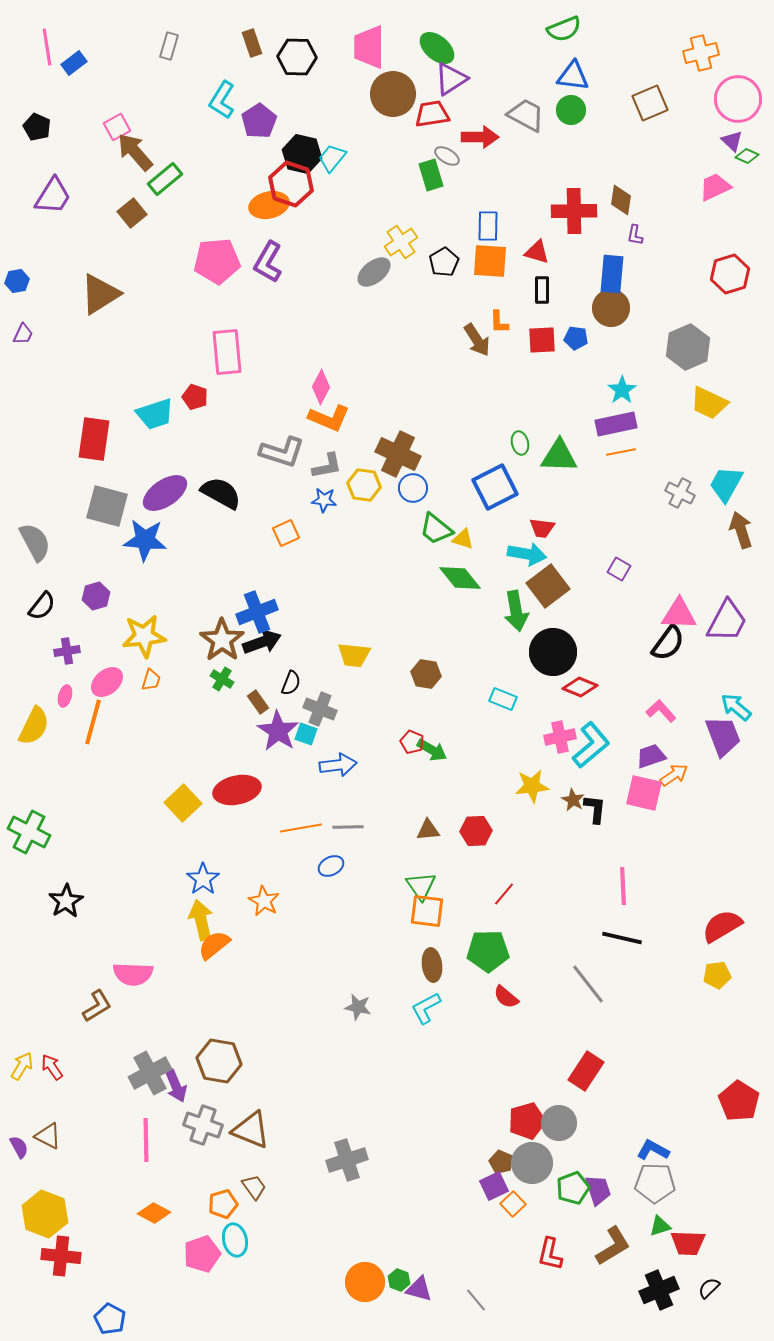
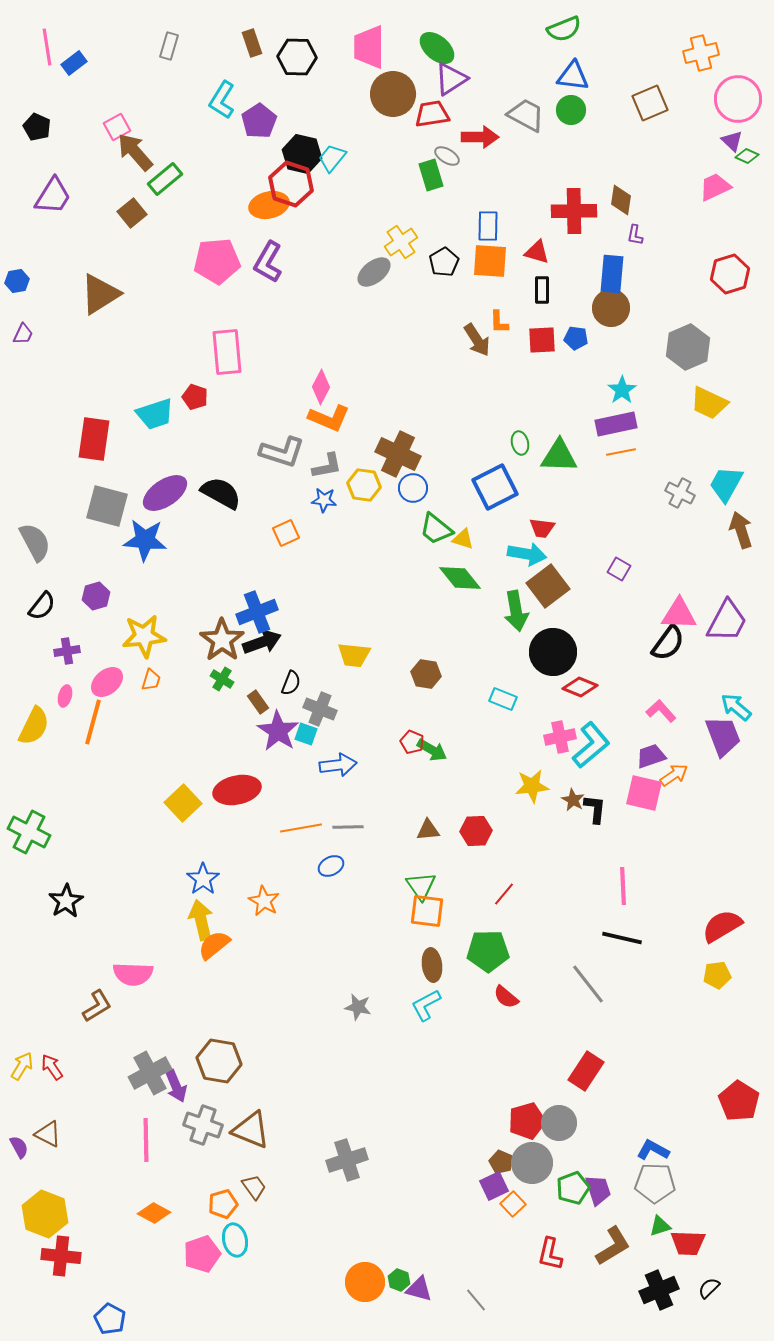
cyan L-shape at (426, 1008): moved 3 px up
brown triangle at (48, 1136): moved 2 px up
